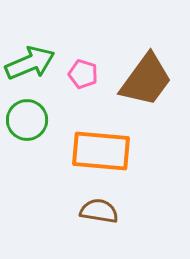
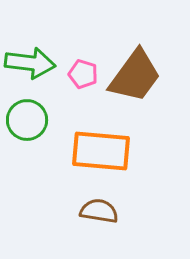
green arrow: rotated 30 degrees clockwise
brown trapezoid: moved 11 px left, 4 px up
